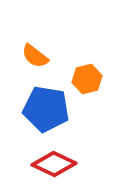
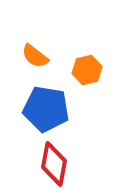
orange hexagon: moved 9 px up
red diamond: rotated 75 degrees clockwise
